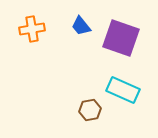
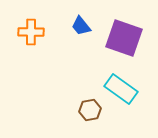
orange cross: moved 1 px left, 3 px down; rotated 10 degrees clockwise
purple square: moved 3 px right
cyan rectangle: moved 2 px left, 1 px up; rotated 12 degrees clockwise
